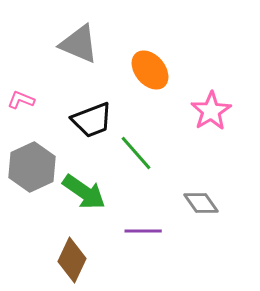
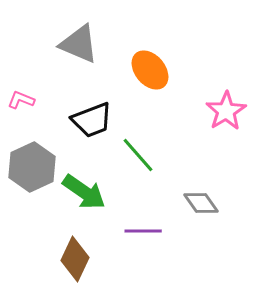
pink star: moved 15 px right
green line: moved 2 px right, 2 px down
brown diamond: moved 3 px right, 1 px up
